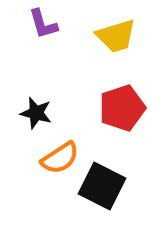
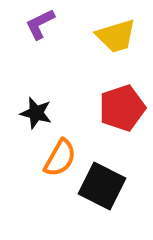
purple L-shape: moved 3 px left; rotated 80 degrees clockwise
orange semicircle: rotated 27 degrees counterclockwise
